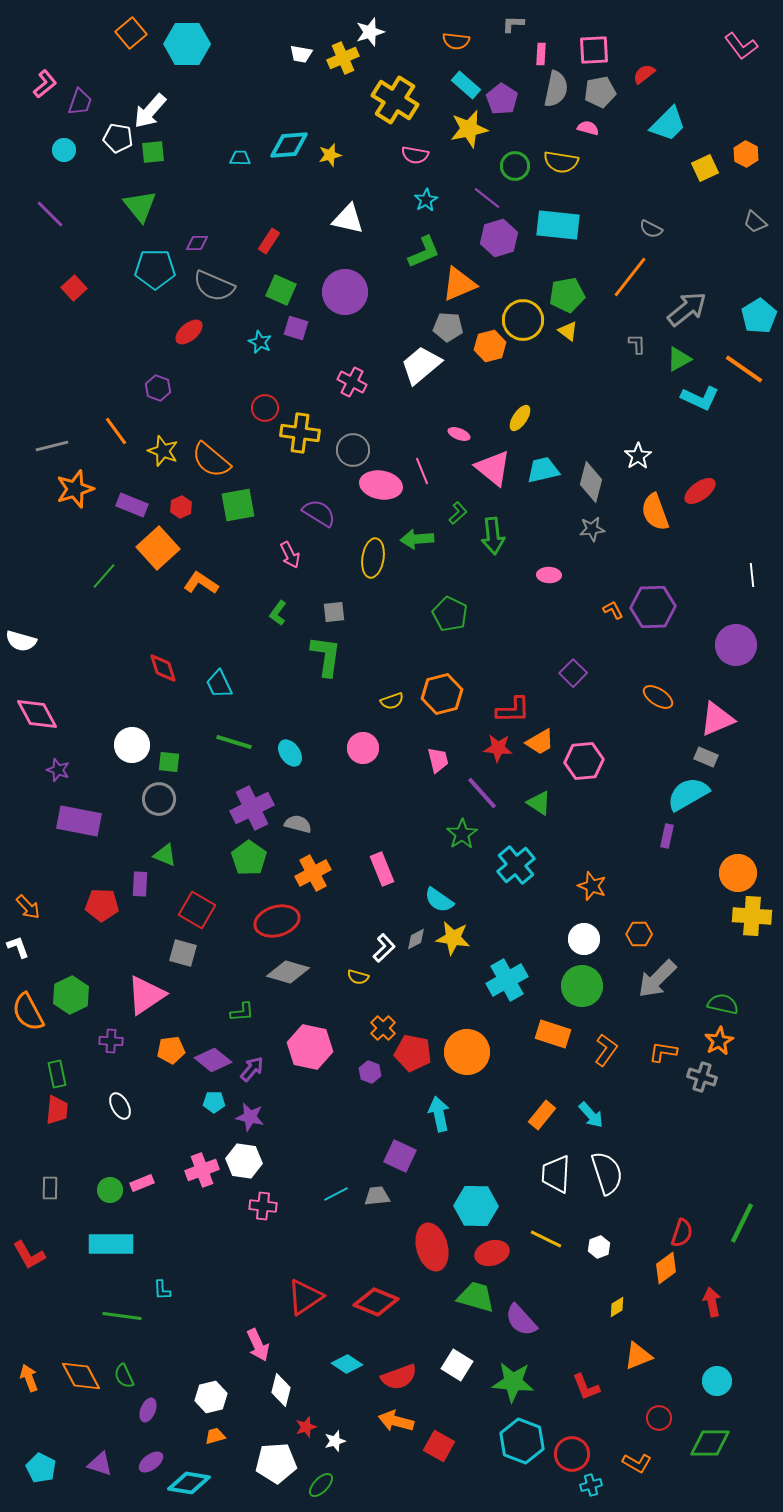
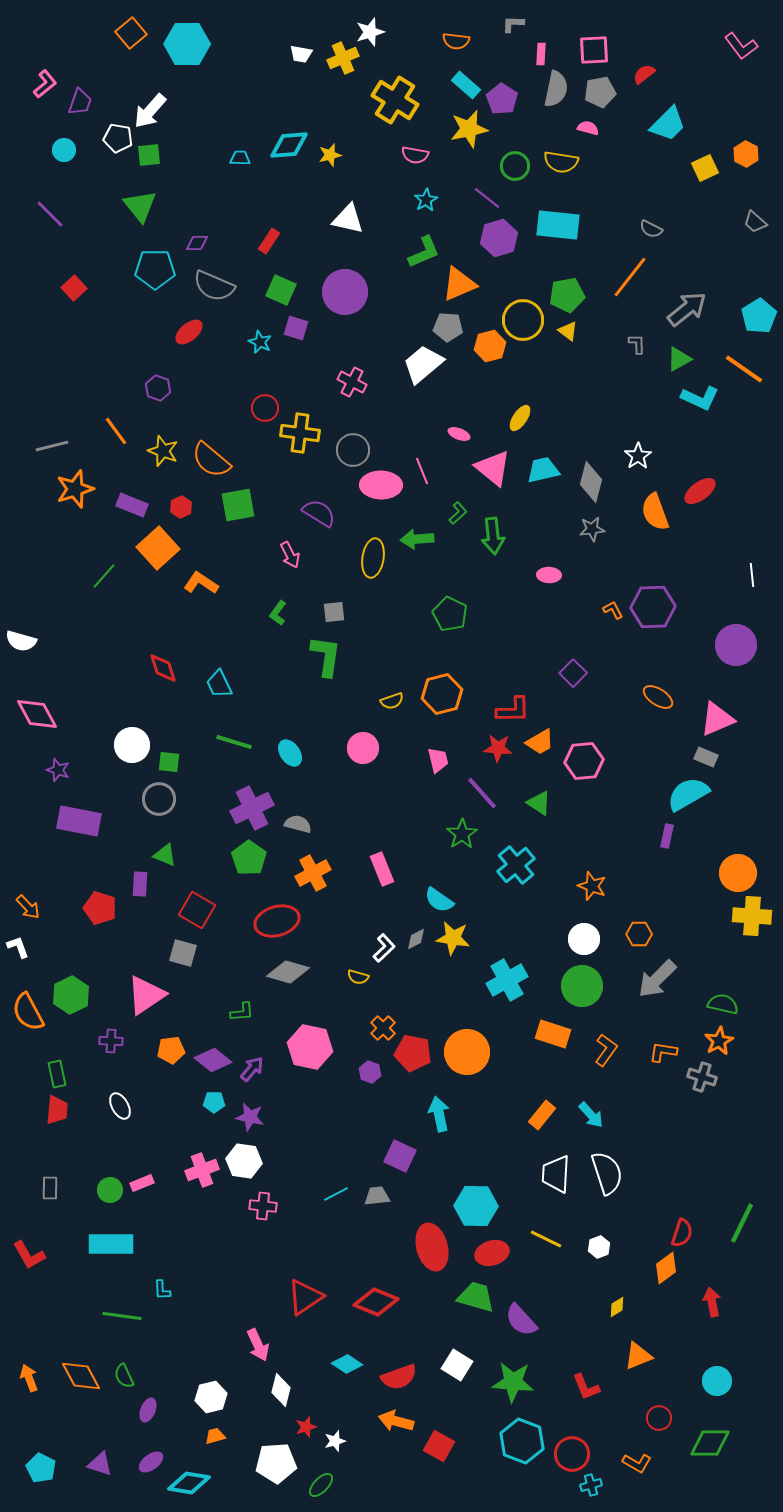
green square at (153, 152): moved 4 px left, 3 px down
white trapezoid at (421, 365): moved 2 px right, 1 px up
pink ellipse at (381, 485): rotated 9 degrees counterclockwise
red pentagon at (102, 905): moved 2 px left, 3 px down; rotated 16 degrees clockwise
